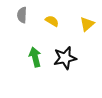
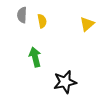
yellow semicircle: moved 10 px left; rotated 48 degrees clockwise
black star: moved 24 px down
